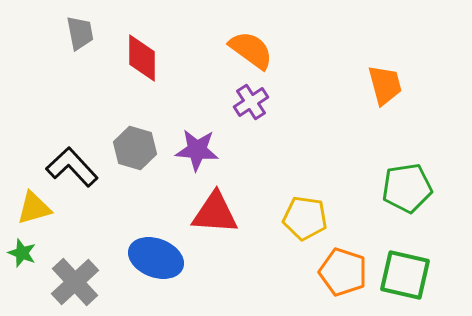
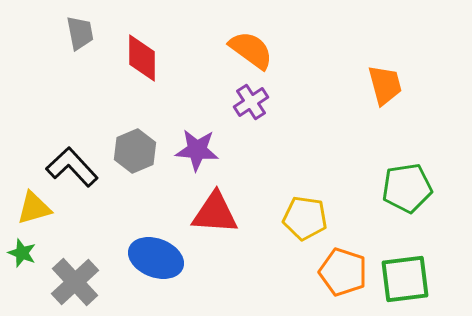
gray hexagon: moved 3 px down; rotated 21 degrees clockwise
green square: moved 4 px down; rotated 20 degrees counterclockwise
